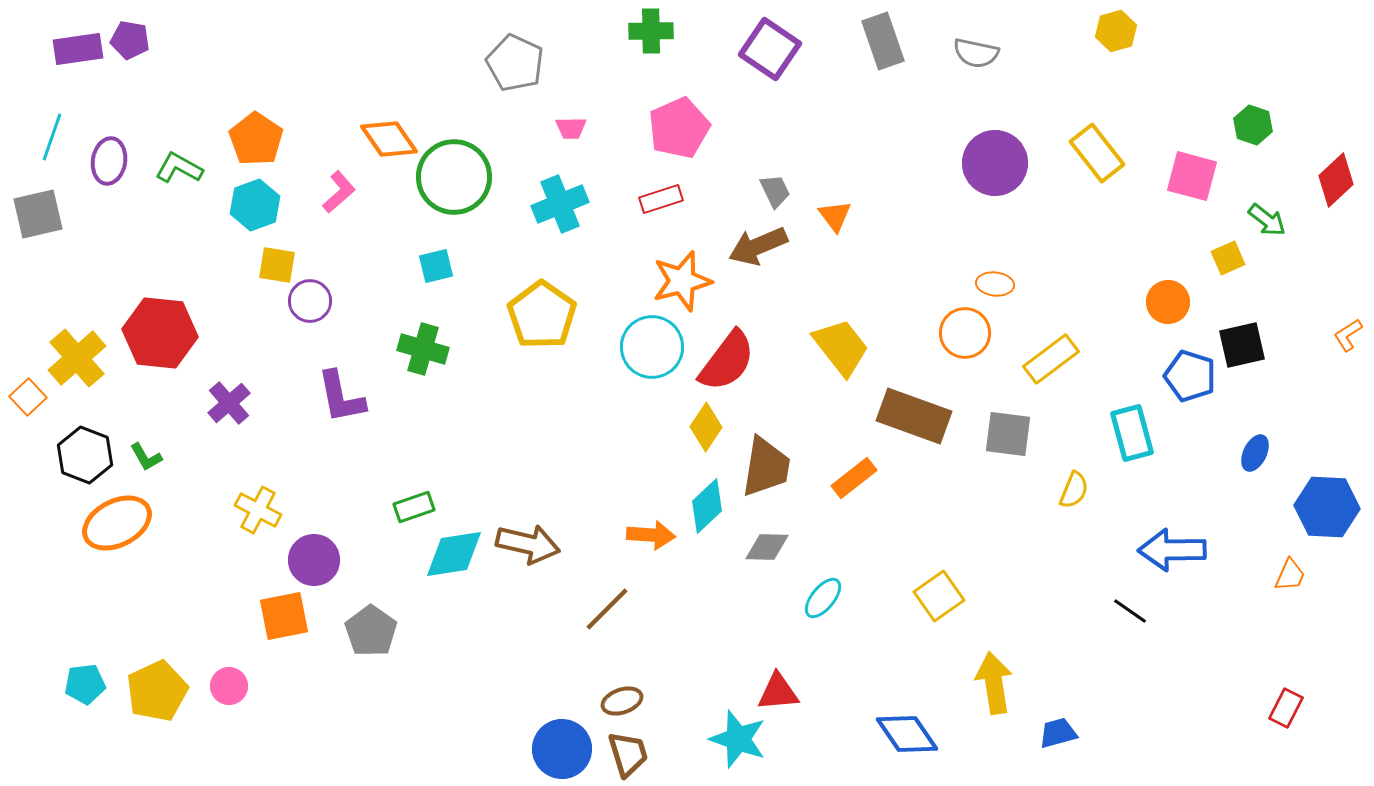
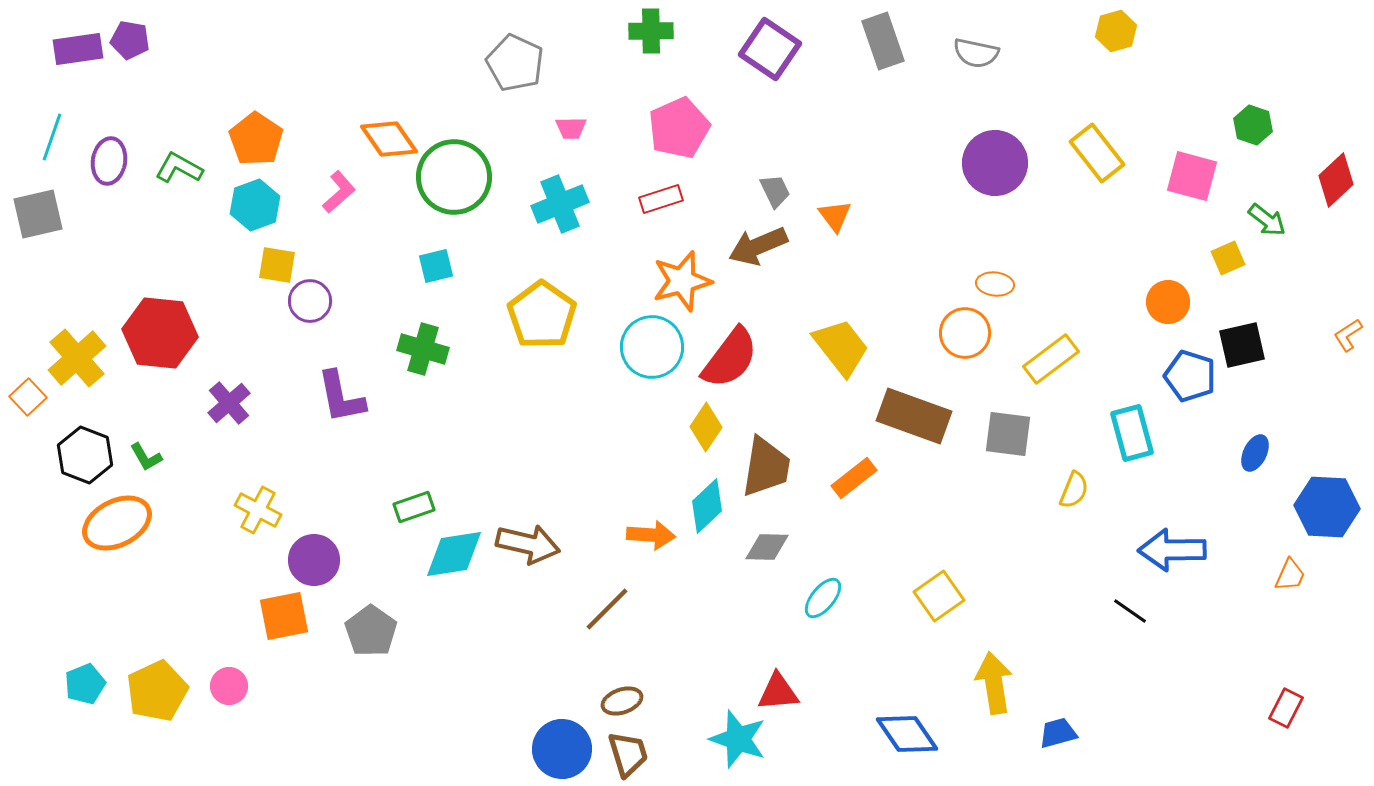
red semicircle at (727, 361): moved 3 px right, 3 px up
cyan pentagon at (85, 684): rotated 15 degrees counterclockwise
